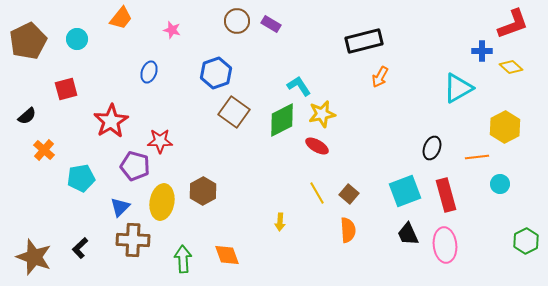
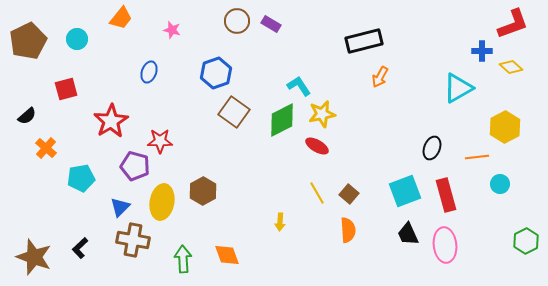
orange cross at (44, 150): moved 2 px right, 2 px up
brown cross at (133, 240): rotated 8 degrees clockwise
